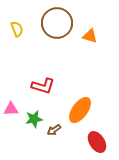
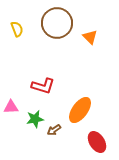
orange triangle: moved 1 px down; rotated 28 degrees clockwise
pink triangle: moved 2 px up
green star: moved 1 px right
